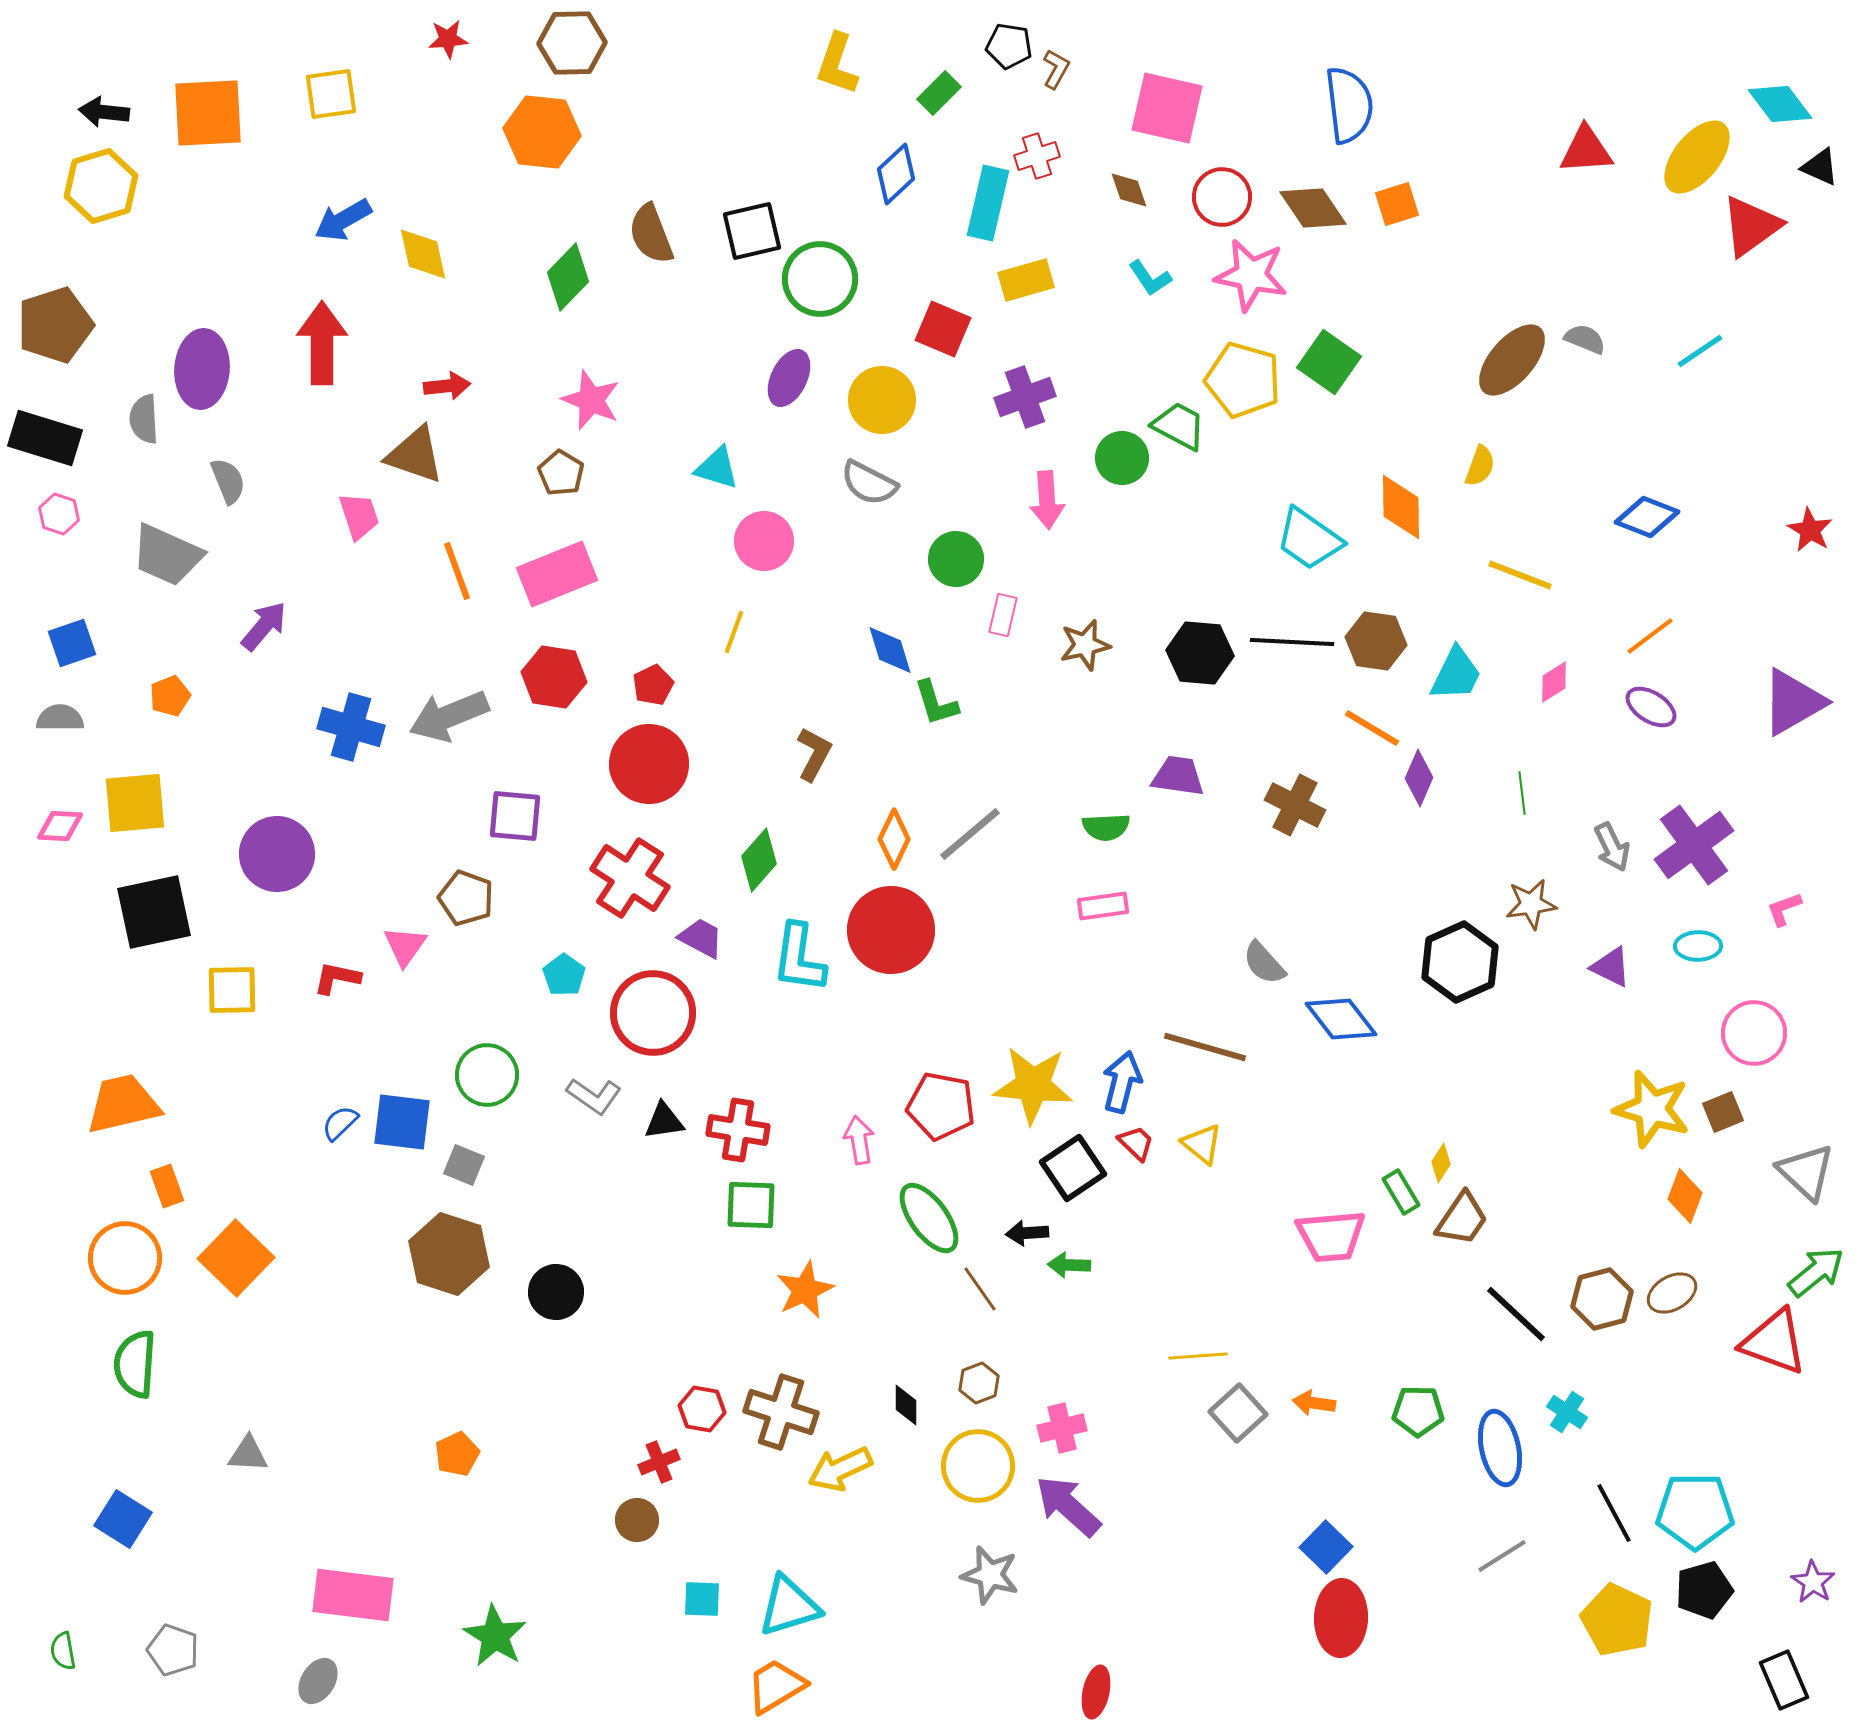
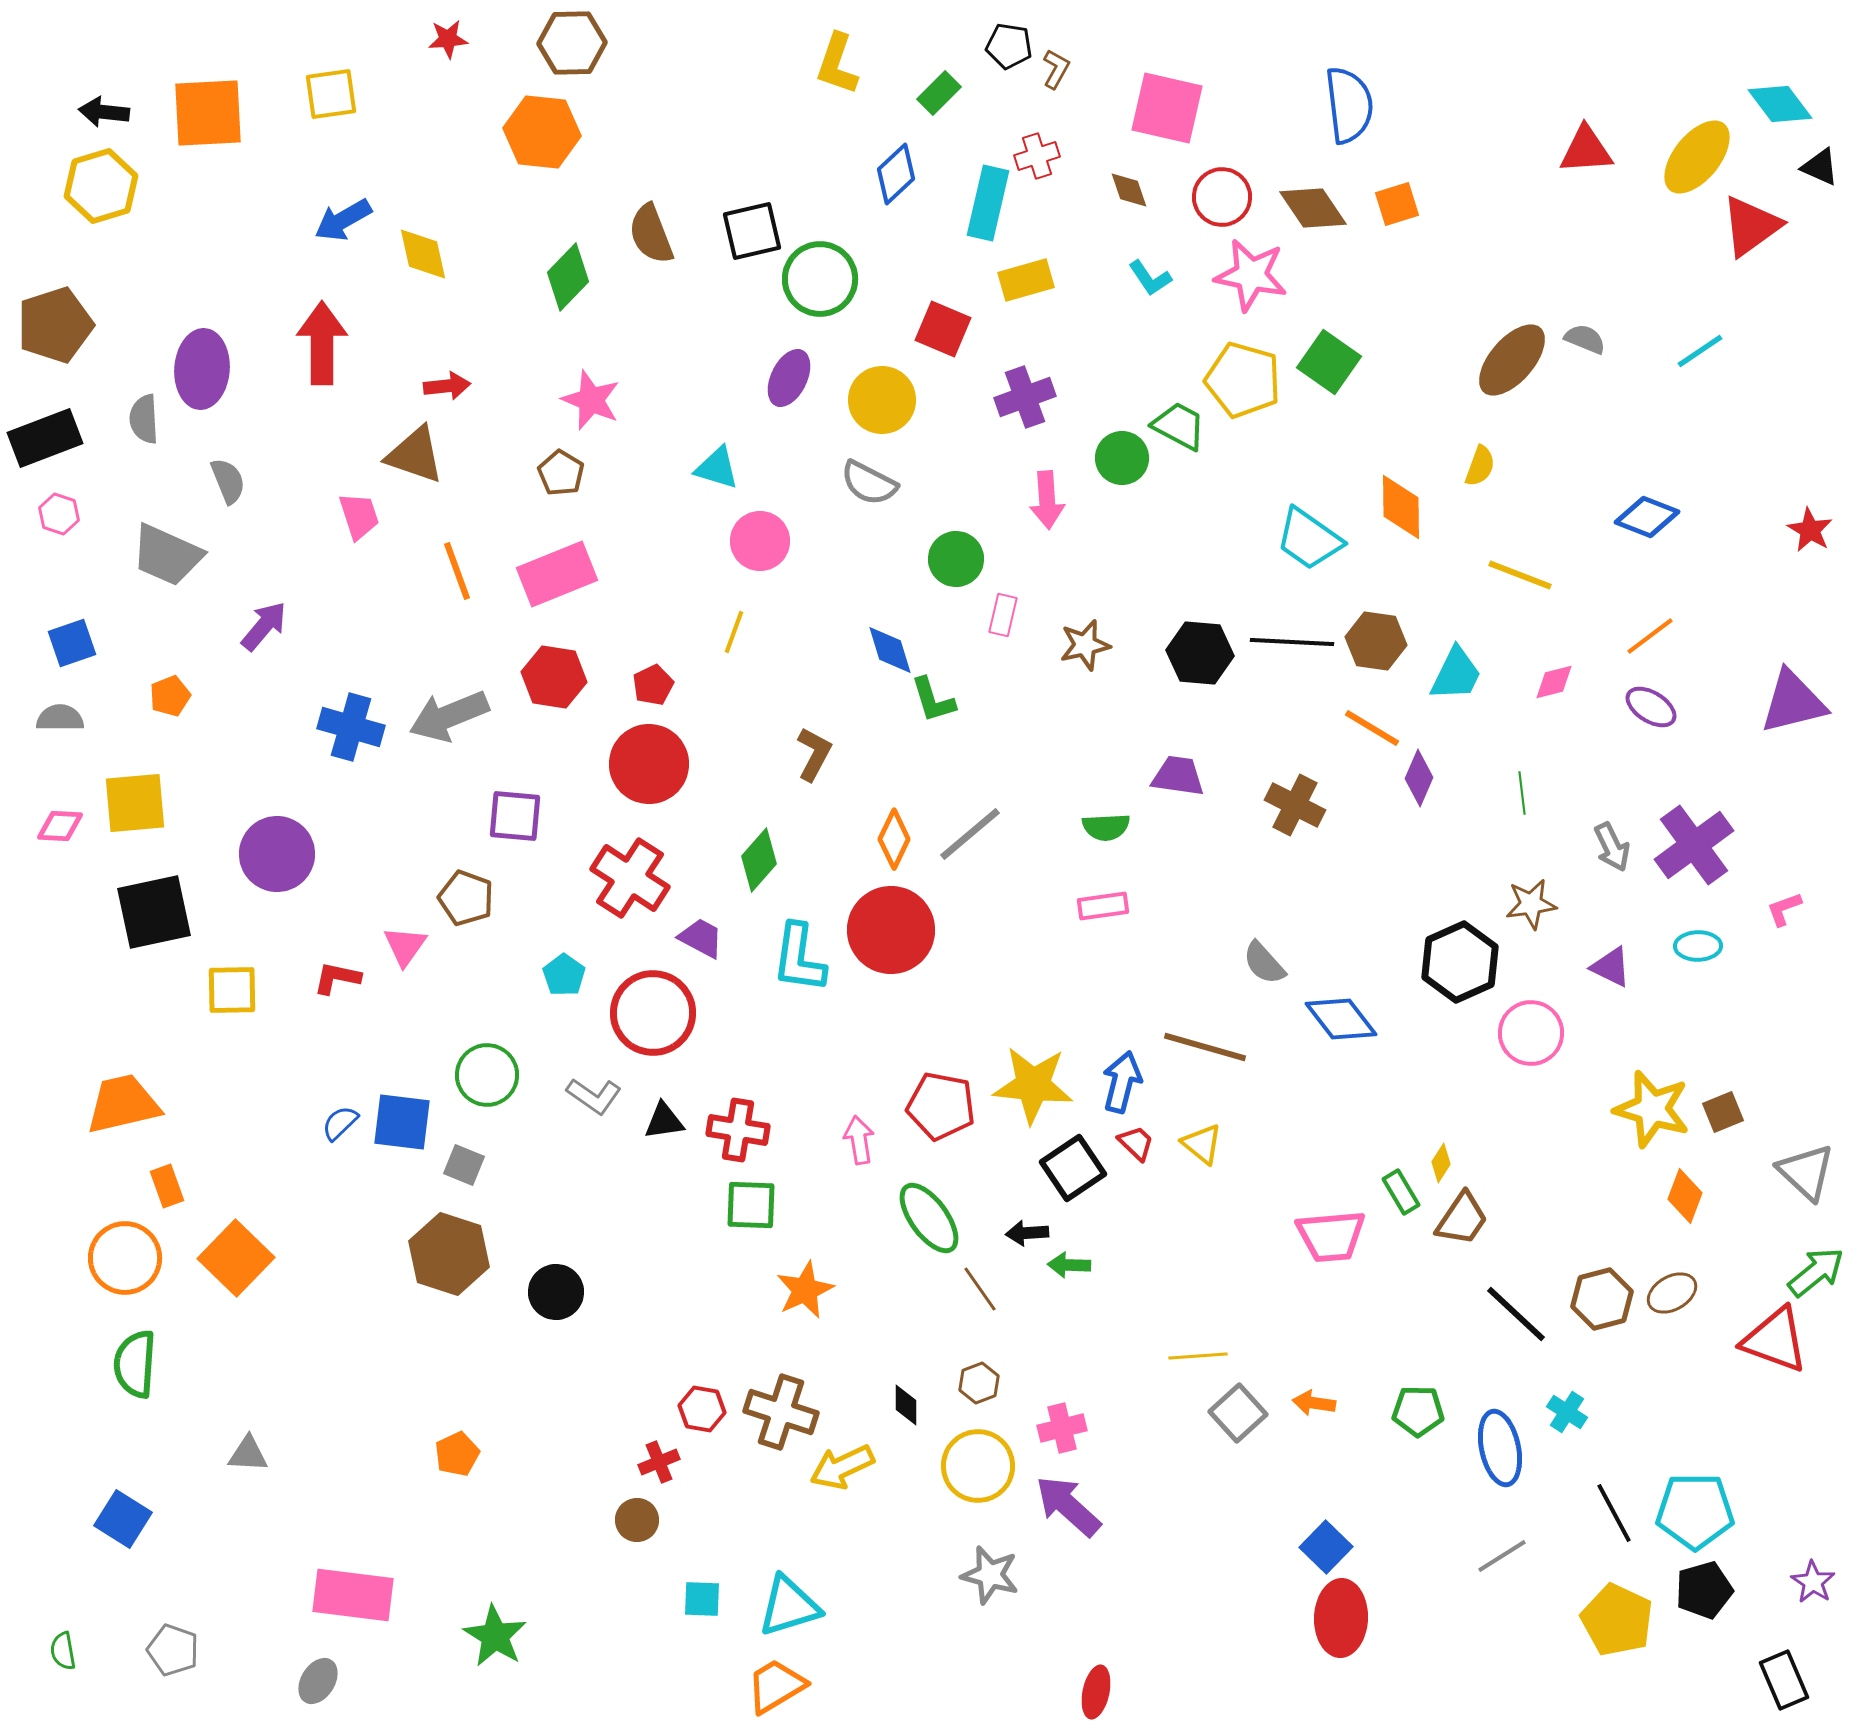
black rectangle at (45, 438): rotated 38 degrees counterclockwise
pink circle at (764, 541): moved 4 px left
pink diamond at (1554, 682): rotated 18 degrees clockwise
purple triangle at (1793, 702): rotated 16 degrees clockwise
green L-shape at (936, 703): moved 3 px left, 3 px up
pink circle at (1754, 1033): moved 223 px left
red triangle at (1774, 1342): moved 1 px right, 2 px up
yellow arrow at (840, 1469): moved 2 px right, 2 px up
